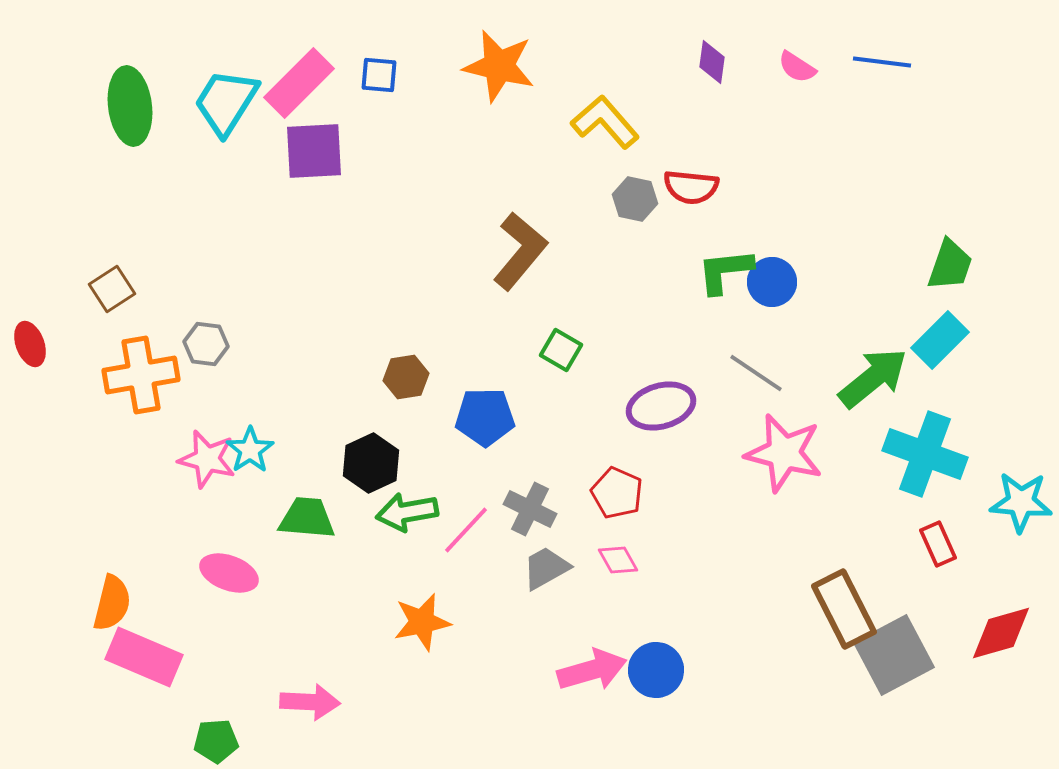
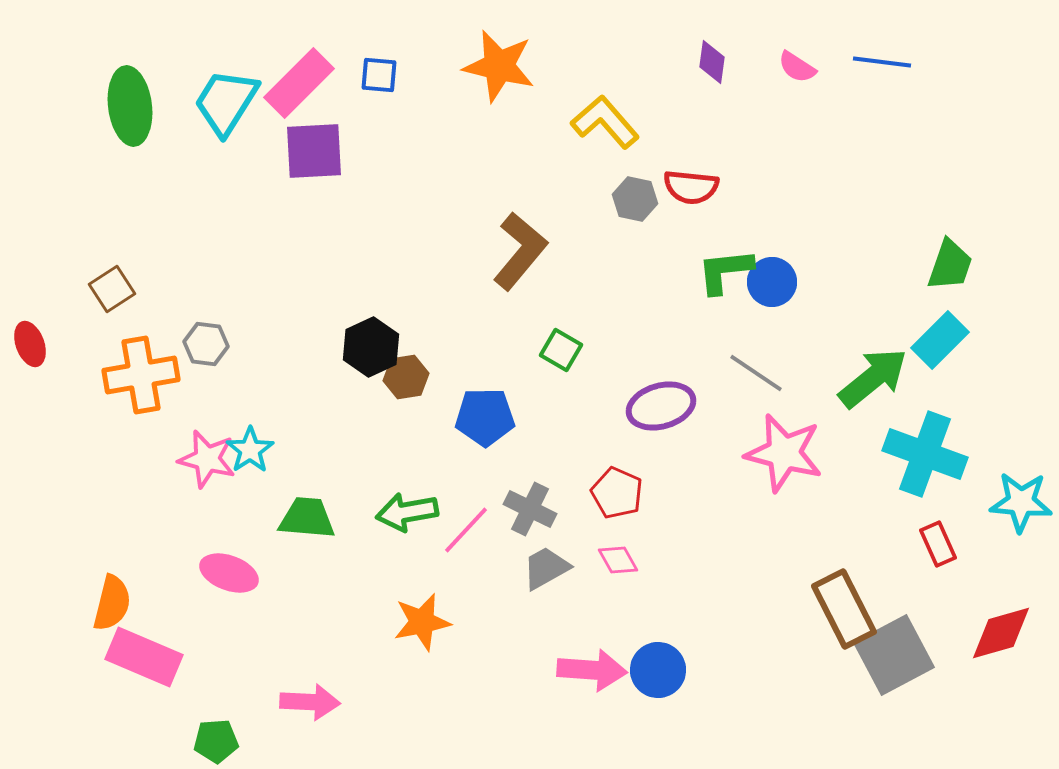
black hexagon at (371, 463): moved 116 px up
pink arrow at (592, 670): rotated 20 degrees clockwise
blue circle at (656, 670): moved 2 px right
